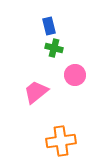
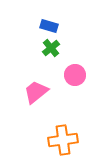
blue rectangle: rotated 60 degrees counterclockwise
green cross: moved 3 px left; rotated 36 degrees clockwise
orange cross: moved 2 px right, 1 px up
